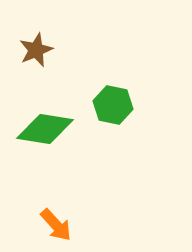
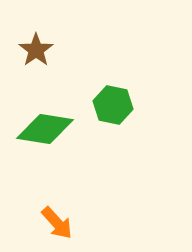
brown star: rotated 12 degrees counterclockwise
orange arrow: moved 1 px right, 2 px up
